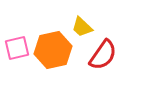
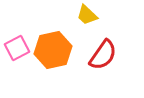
yellow trapezoid: moved 5 px right, 12 px up
pink square: rotated 15 degrees counterclockwise
